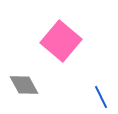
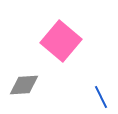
gray diamond: rotated 64 degrees counterclockwise
